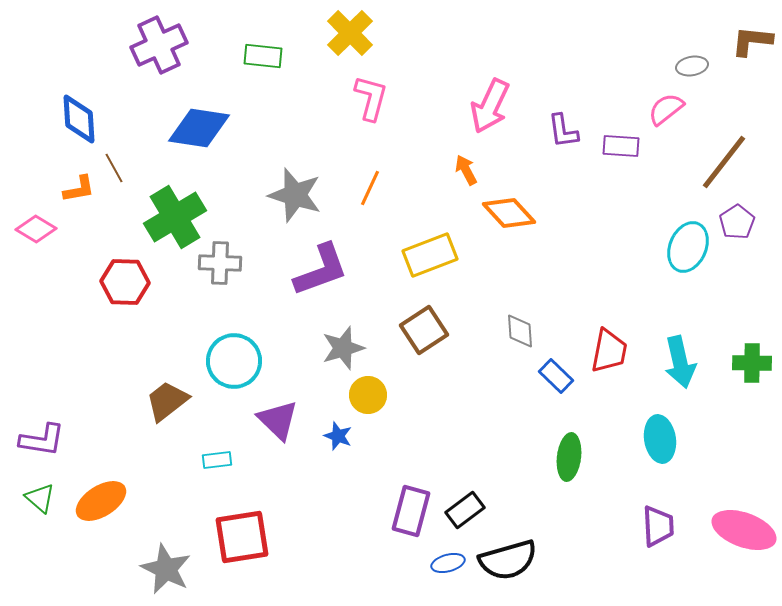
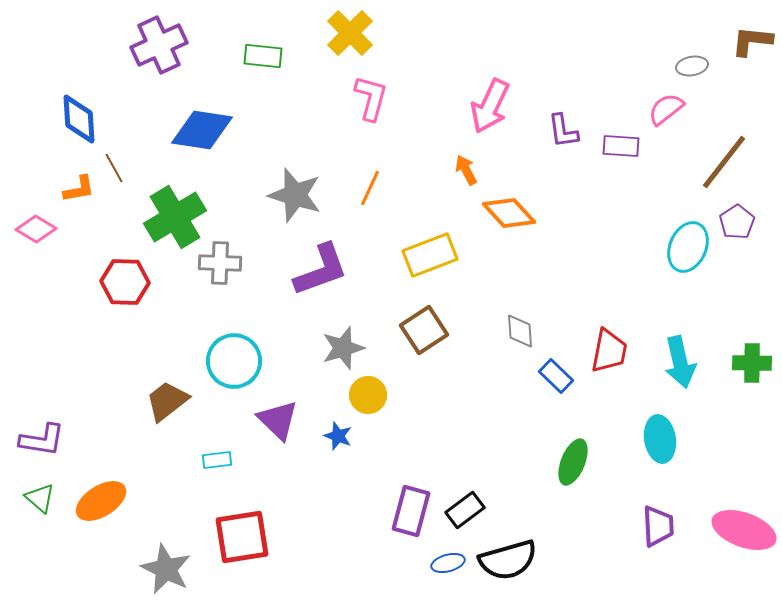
blue diamond at (199, 128): moved 3 px right, 2 px down
green ellipse at (569, 457): moved 4 px right, 5 px down; rotated 15 degrees clockwise
